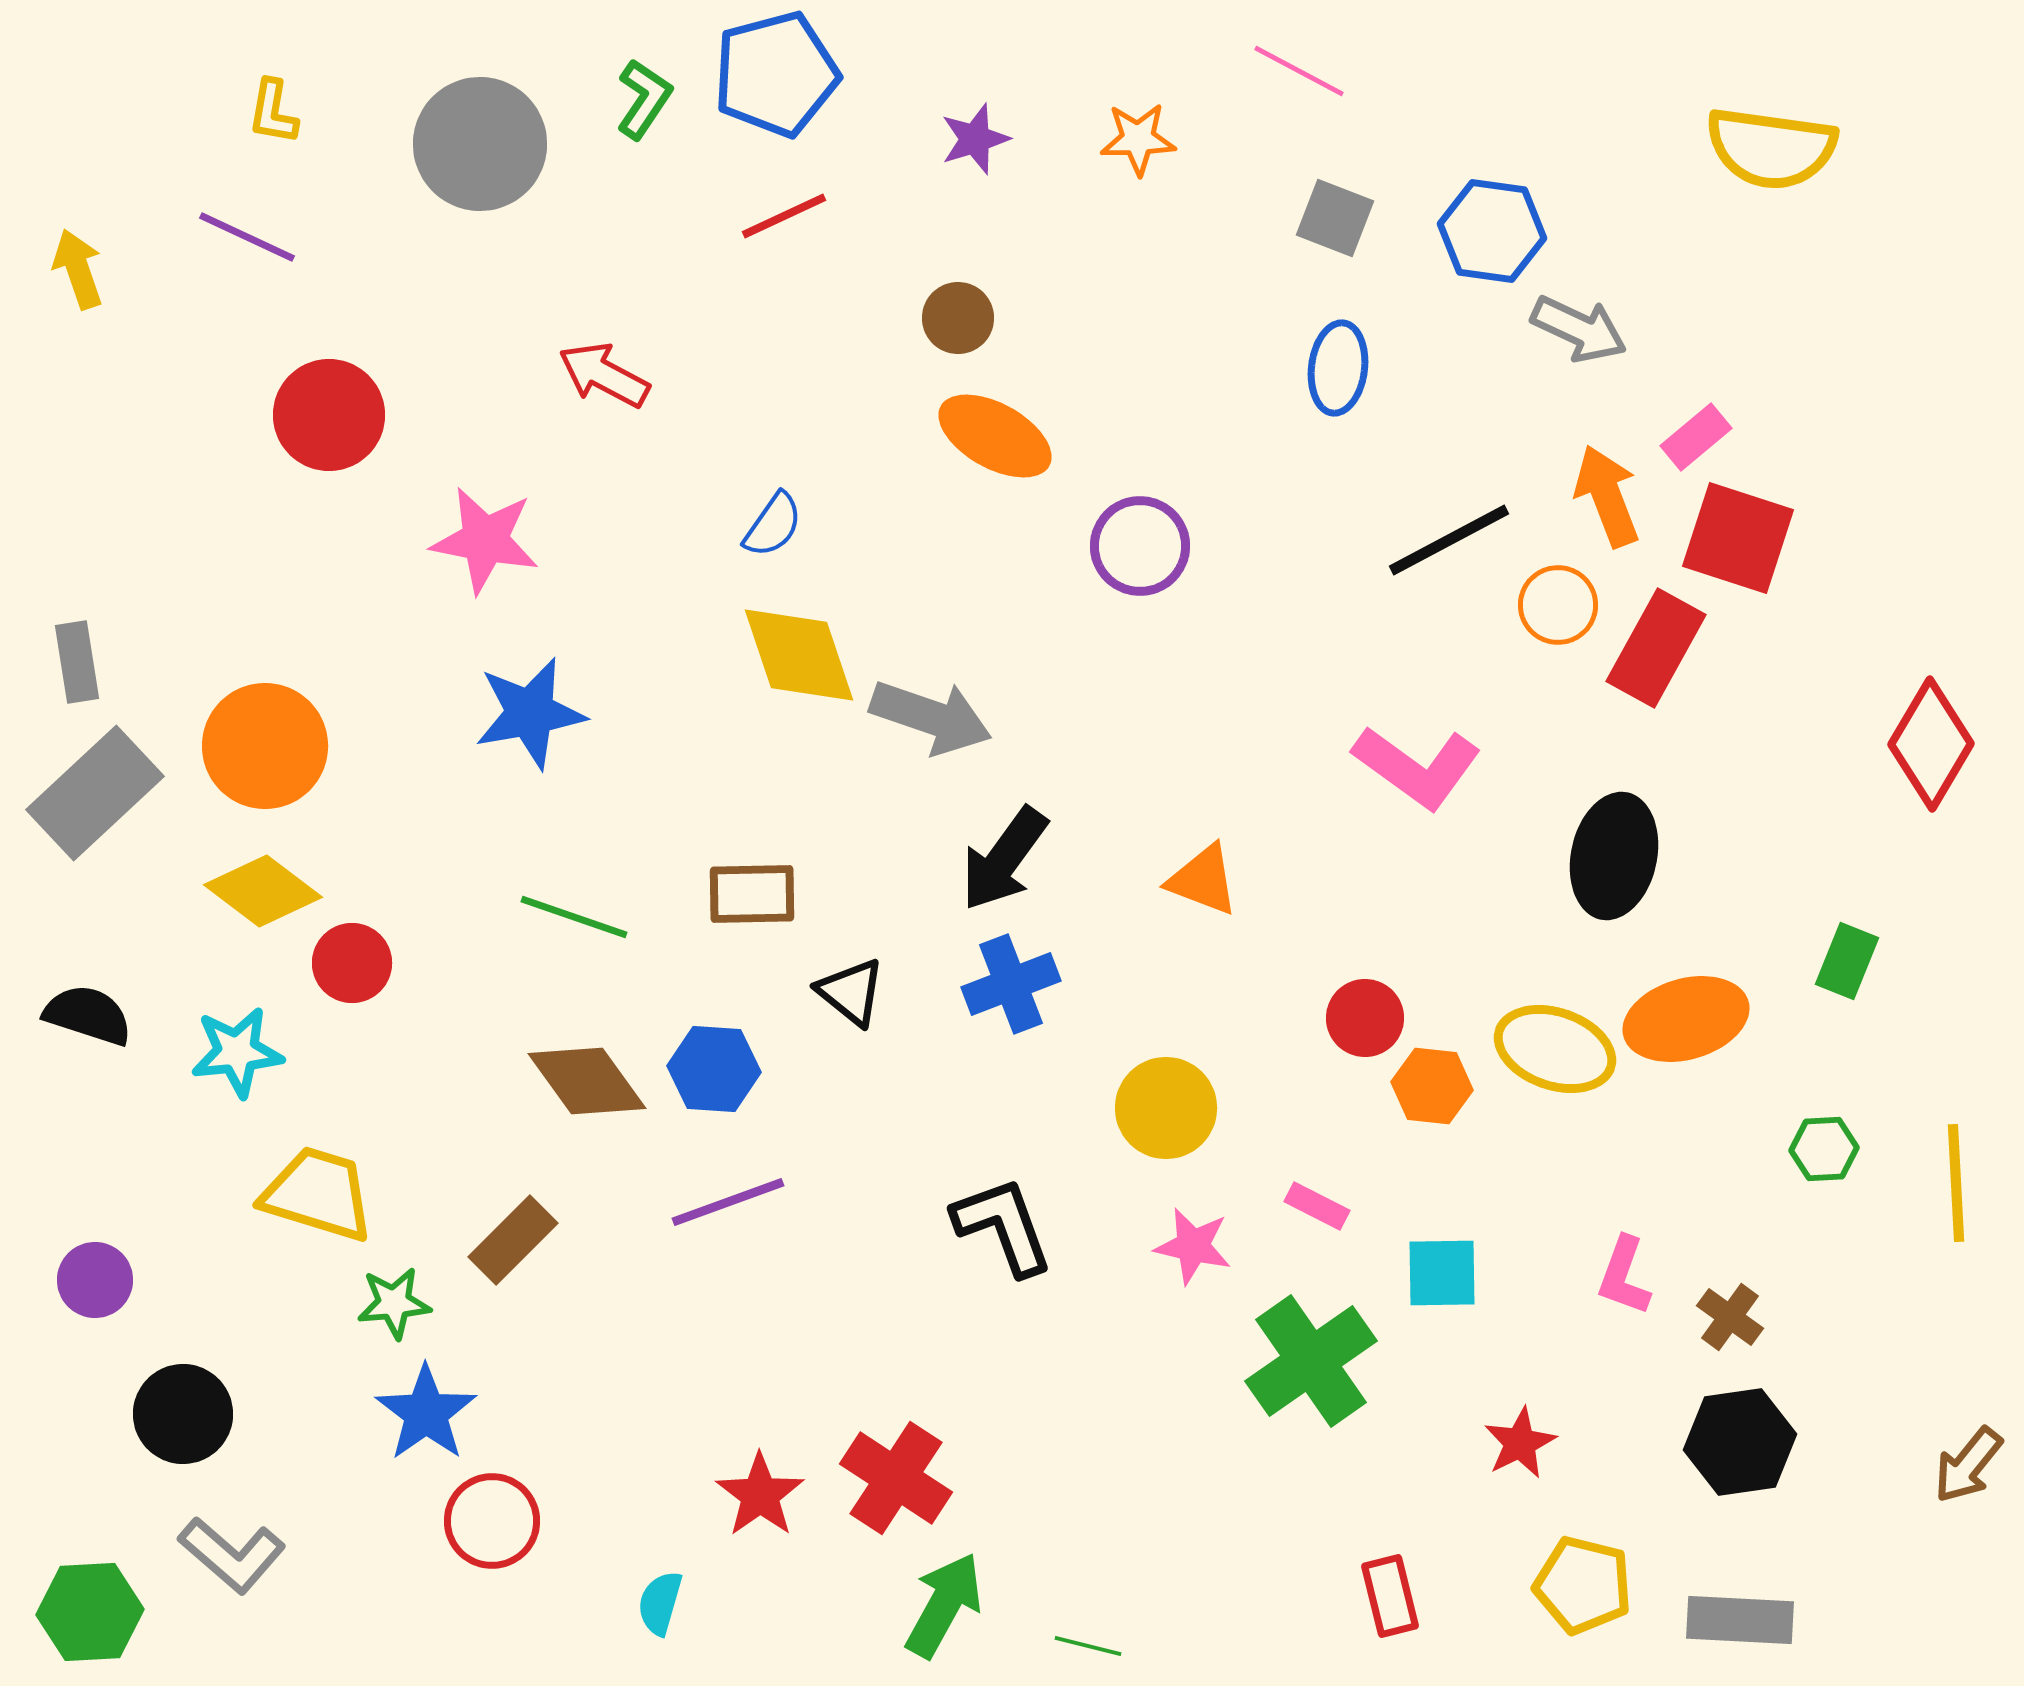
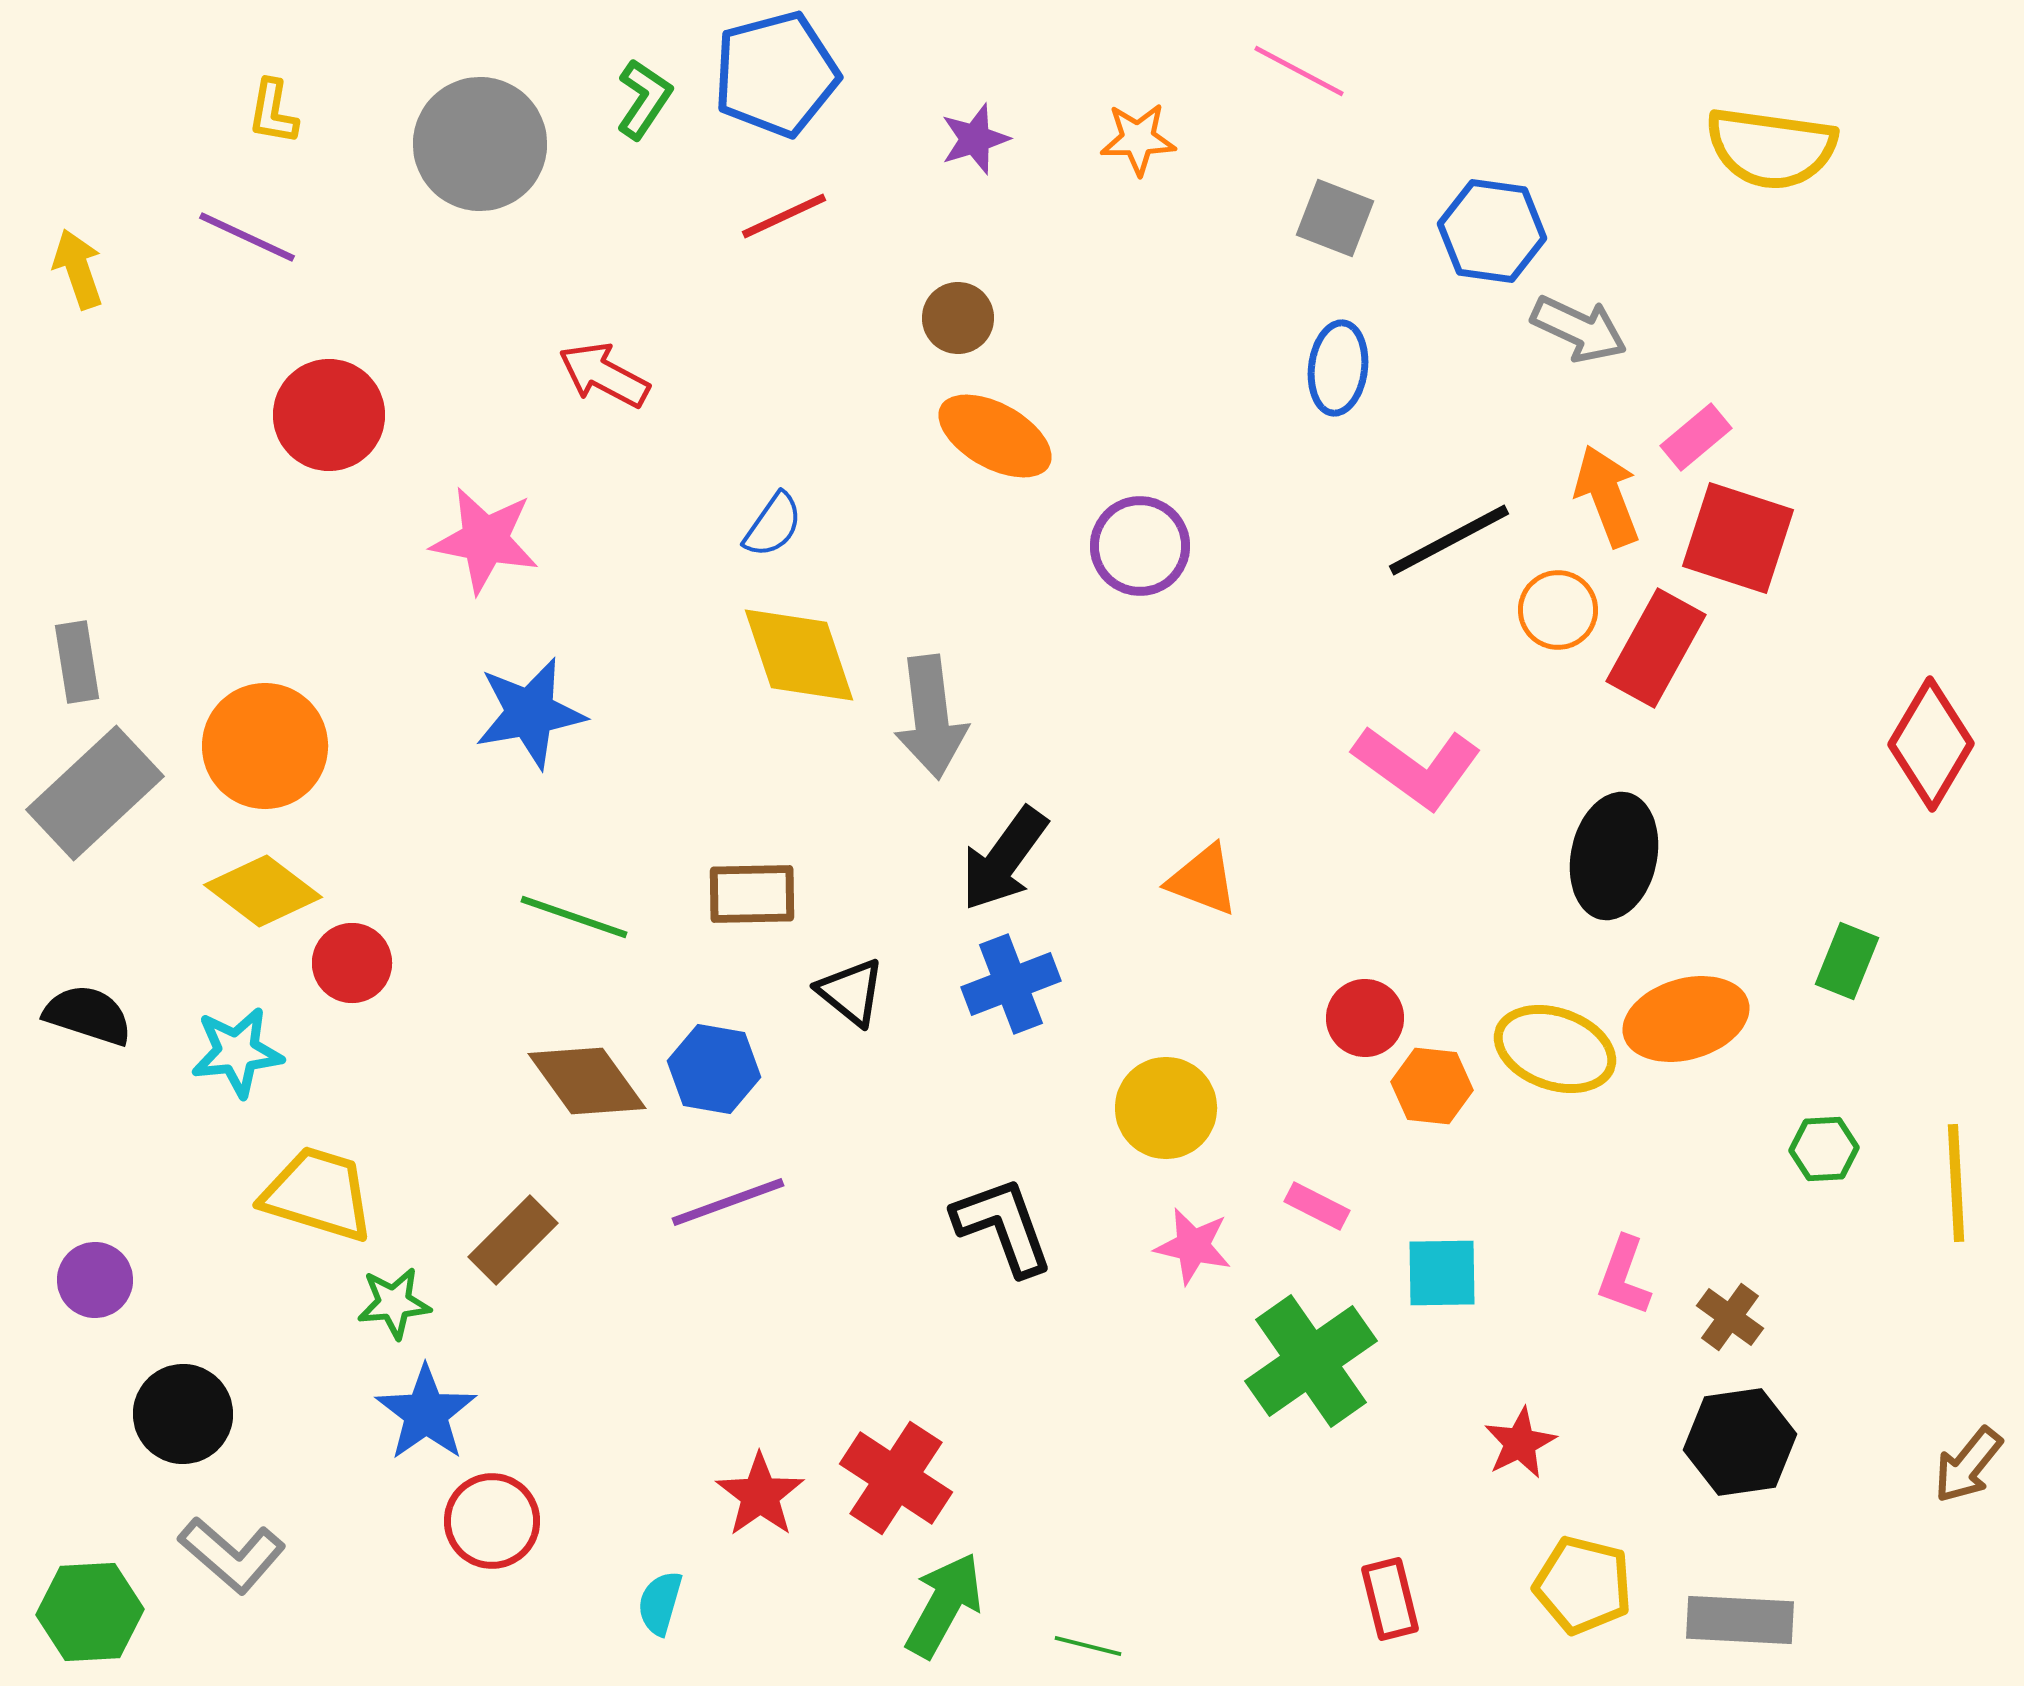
orange circle at (1558, 605): moved 5 px down
gray arrow at (931, 717): rotated 64 degrees clockwise
blue hexagon at (714, 1069): rotated 6 degrees clockwise
red rectangle at (1390, 1596): moved 3 px down
